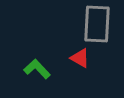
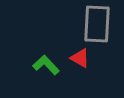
green L-shape: moved 9 px right, 4 px up
